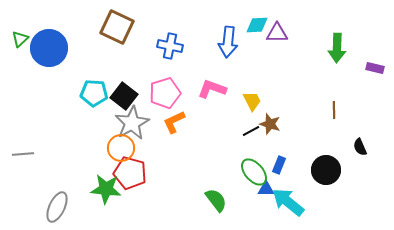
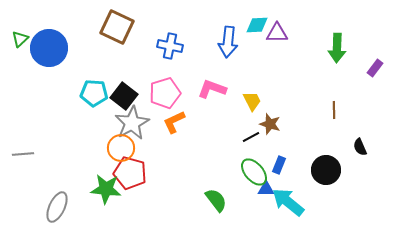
purple rectangle: rotated 66 degrees counterclockwise
black line: moved 6 px down
